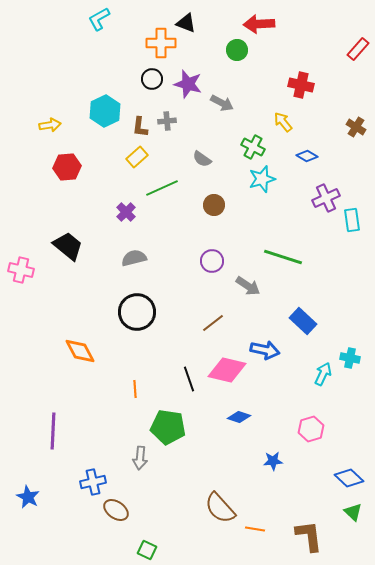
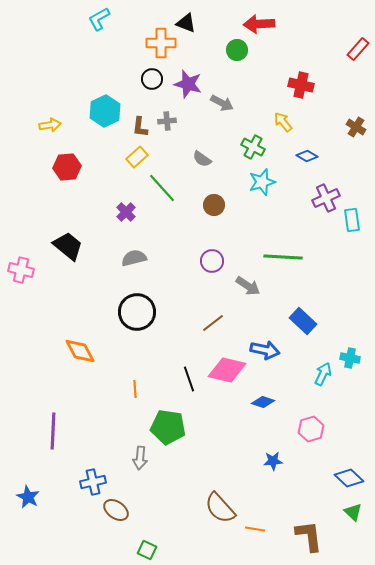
cyan star at (262, 179): moved 3 px down
green line at (162, 188): rotated 72 degrees clockwise
green line at (283, 257): rotated 15 degrees counterclockwise
blue diamond at (239, 417): moved 24 px right, 15 px up
